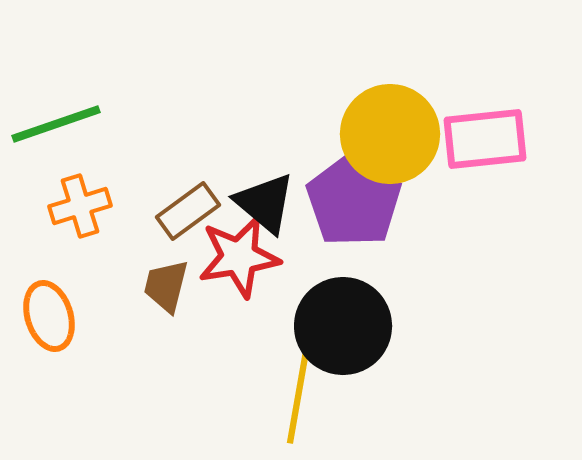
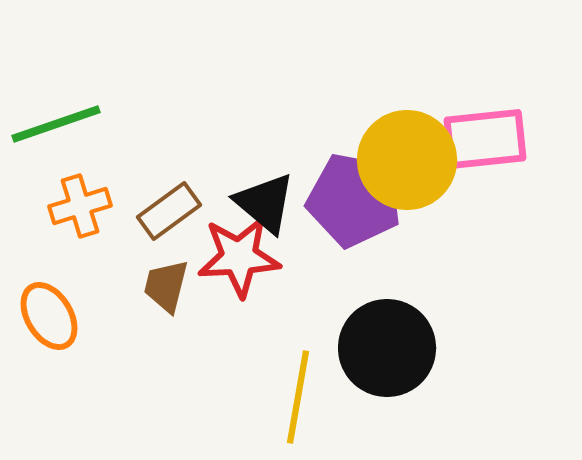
yellow circle: moved 17 px right, 26 px down
purple pentagon: rotated 24 degrees counterclockwise
brown rectangle: moved 19 px left
red star: rotated 6 degrees clockwise
orange ellipse: rotated 14 degrees counterclockwise
black circle: moved 44 px right, 22 px down
